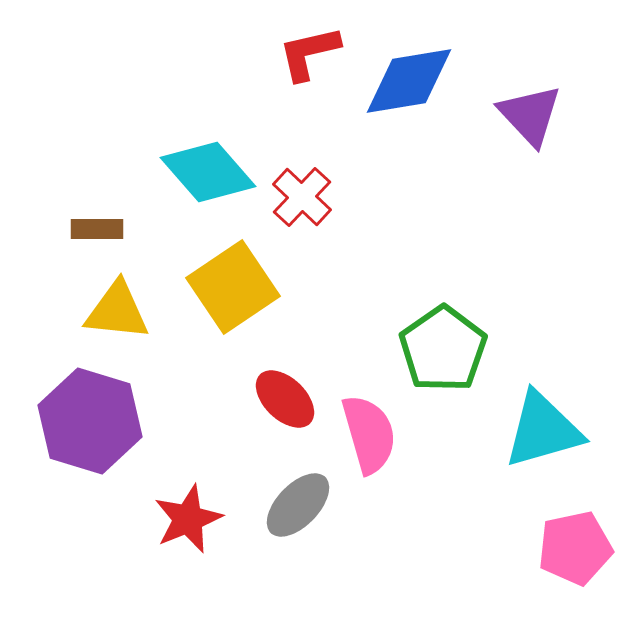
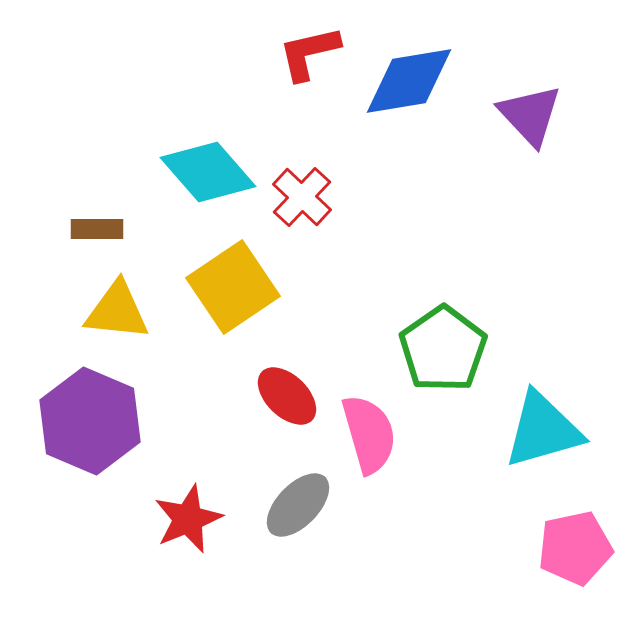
red ellipse: moved 2 px right, 3 px up
purple hexagon: rotated 6 degrees clockwise
